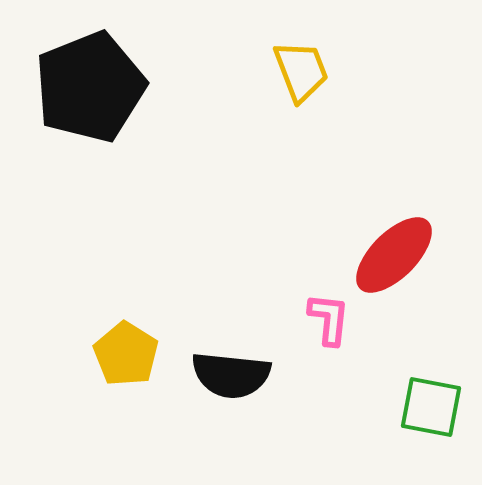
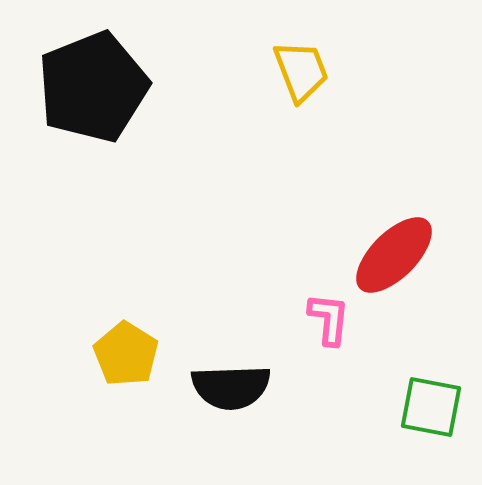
black pentagon: moved 3 px right
black semicircle: moved 12 px down; rotated 8 degrees counterclockwise
